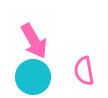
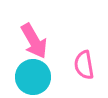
pink semicircle: moved 6 px up
